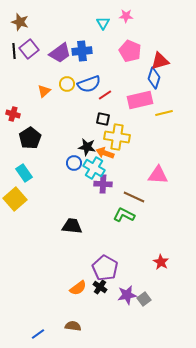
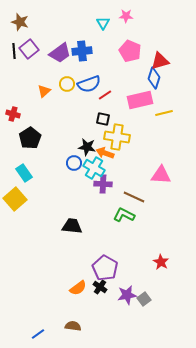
pink triangle: moved 3 px right
